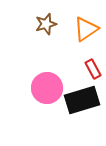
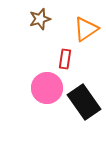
brown star: moved 6 px left, 5 px up
red rectangle: moved 28 px left, 10 px up; rotated 36 degrees clockwise
black rectangle: moved 2 px right, 2 px down; rotated 72 degrees clockwise
